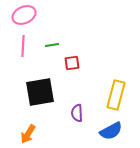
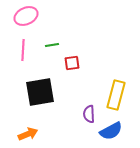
pink ellipse: moved 2 px right, 1 px down
pink line: moved 4 px down
purple semicircle: moved 12 px right, 1 px down
orange arrow: rotated 144 degrees counterclockwise
